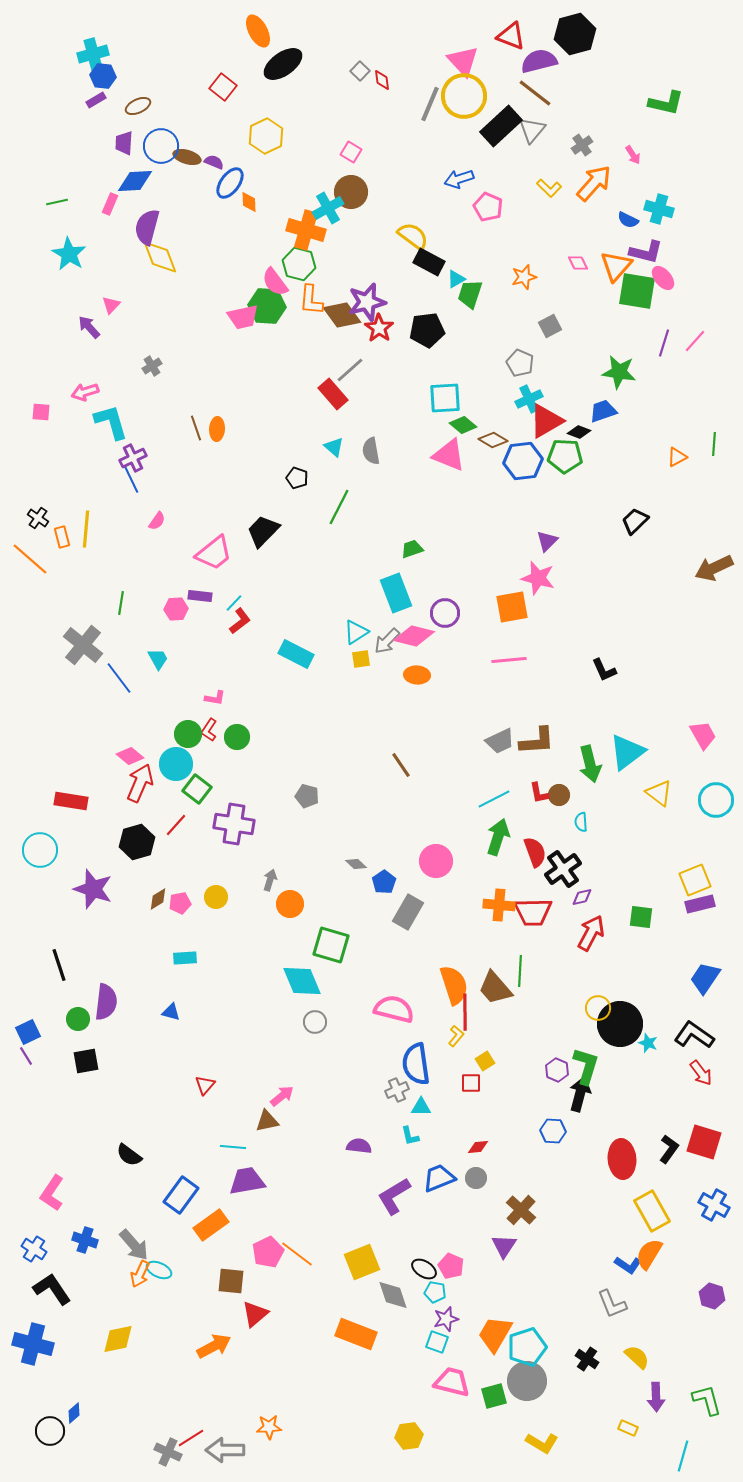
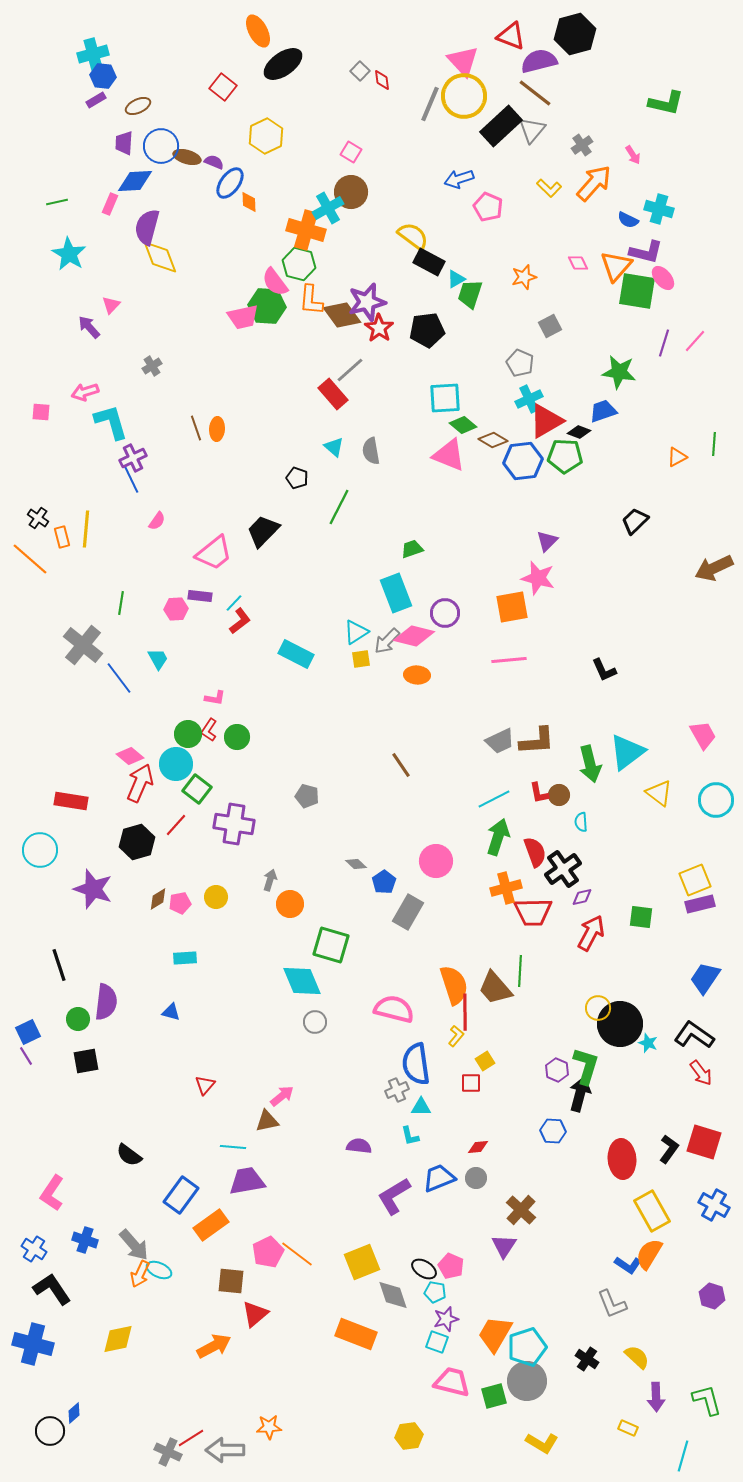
orange cross at (499, 905): moved 7 px right, 17 px up; rotated 20 degrees counterclockwise
